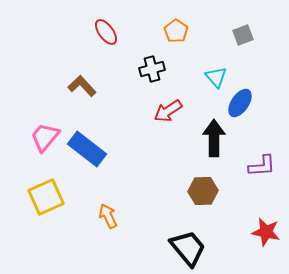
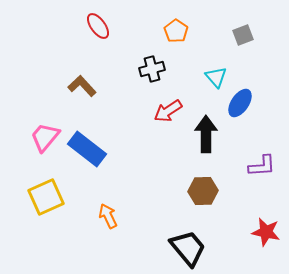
red ellipse: moved 8 px left, 6 px up
black arrow: moved 8 px left, 4 px up
